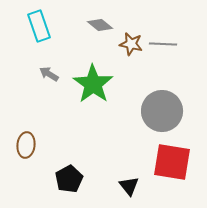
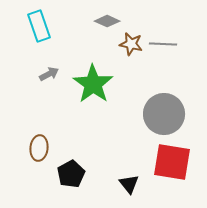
gray diamond: moved 7 px right, 4 px up; rotated 15 degrees counterclockwise
gray arrow: rotated 120 degrees clockwise
gray circle: moved 2 px right, 3 px down
brown ellipse: moved 13 px right, 3 px down
black pentagon: moved 2 px right, 5 px up
black triangle: moved 2 px up
